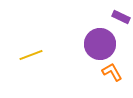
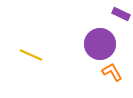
purple rectangle: moved 3 px up
yellow line: rotated 45 degrees clockwise
